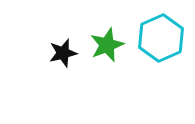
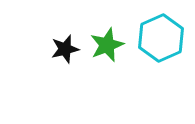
black star: moved 2 px right, 4 px up
